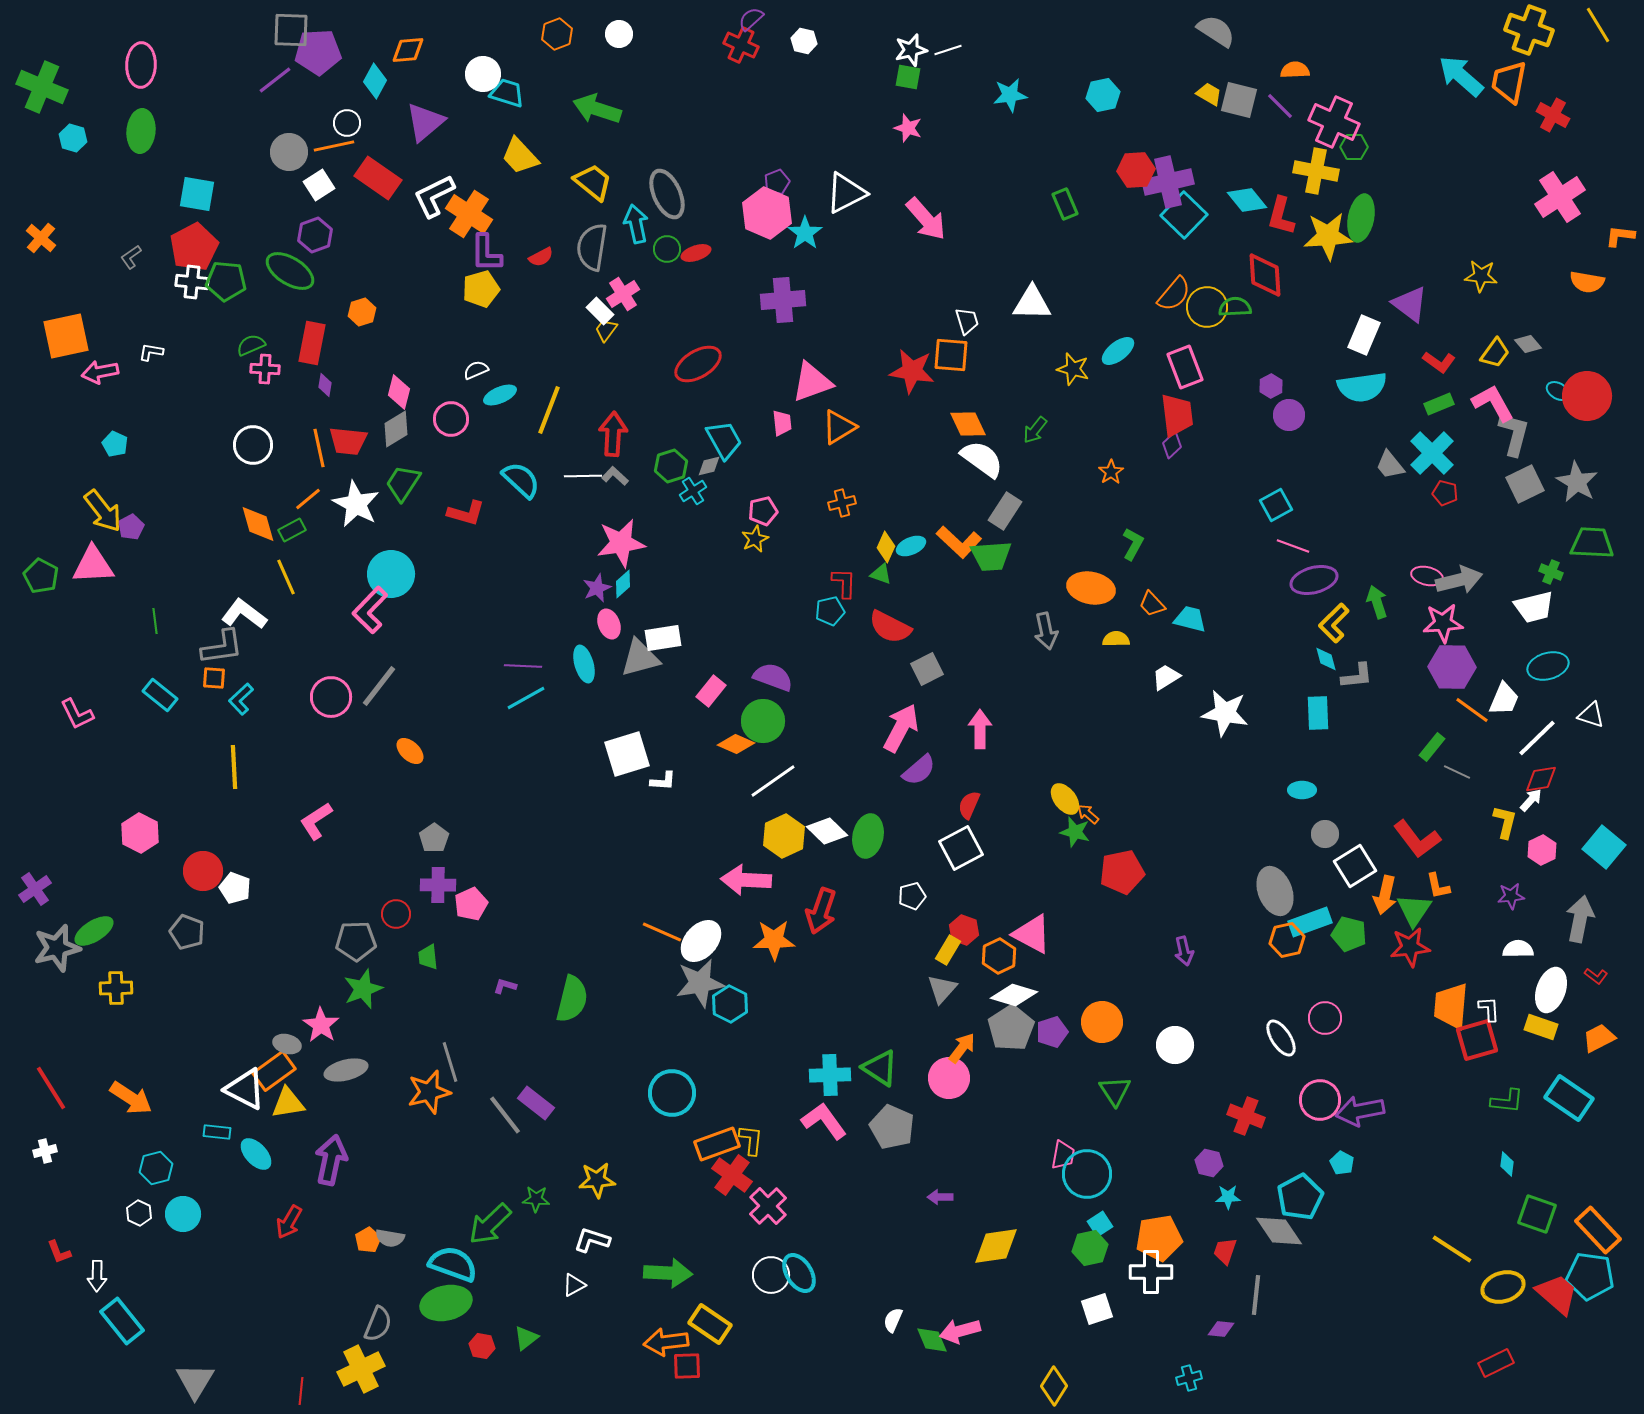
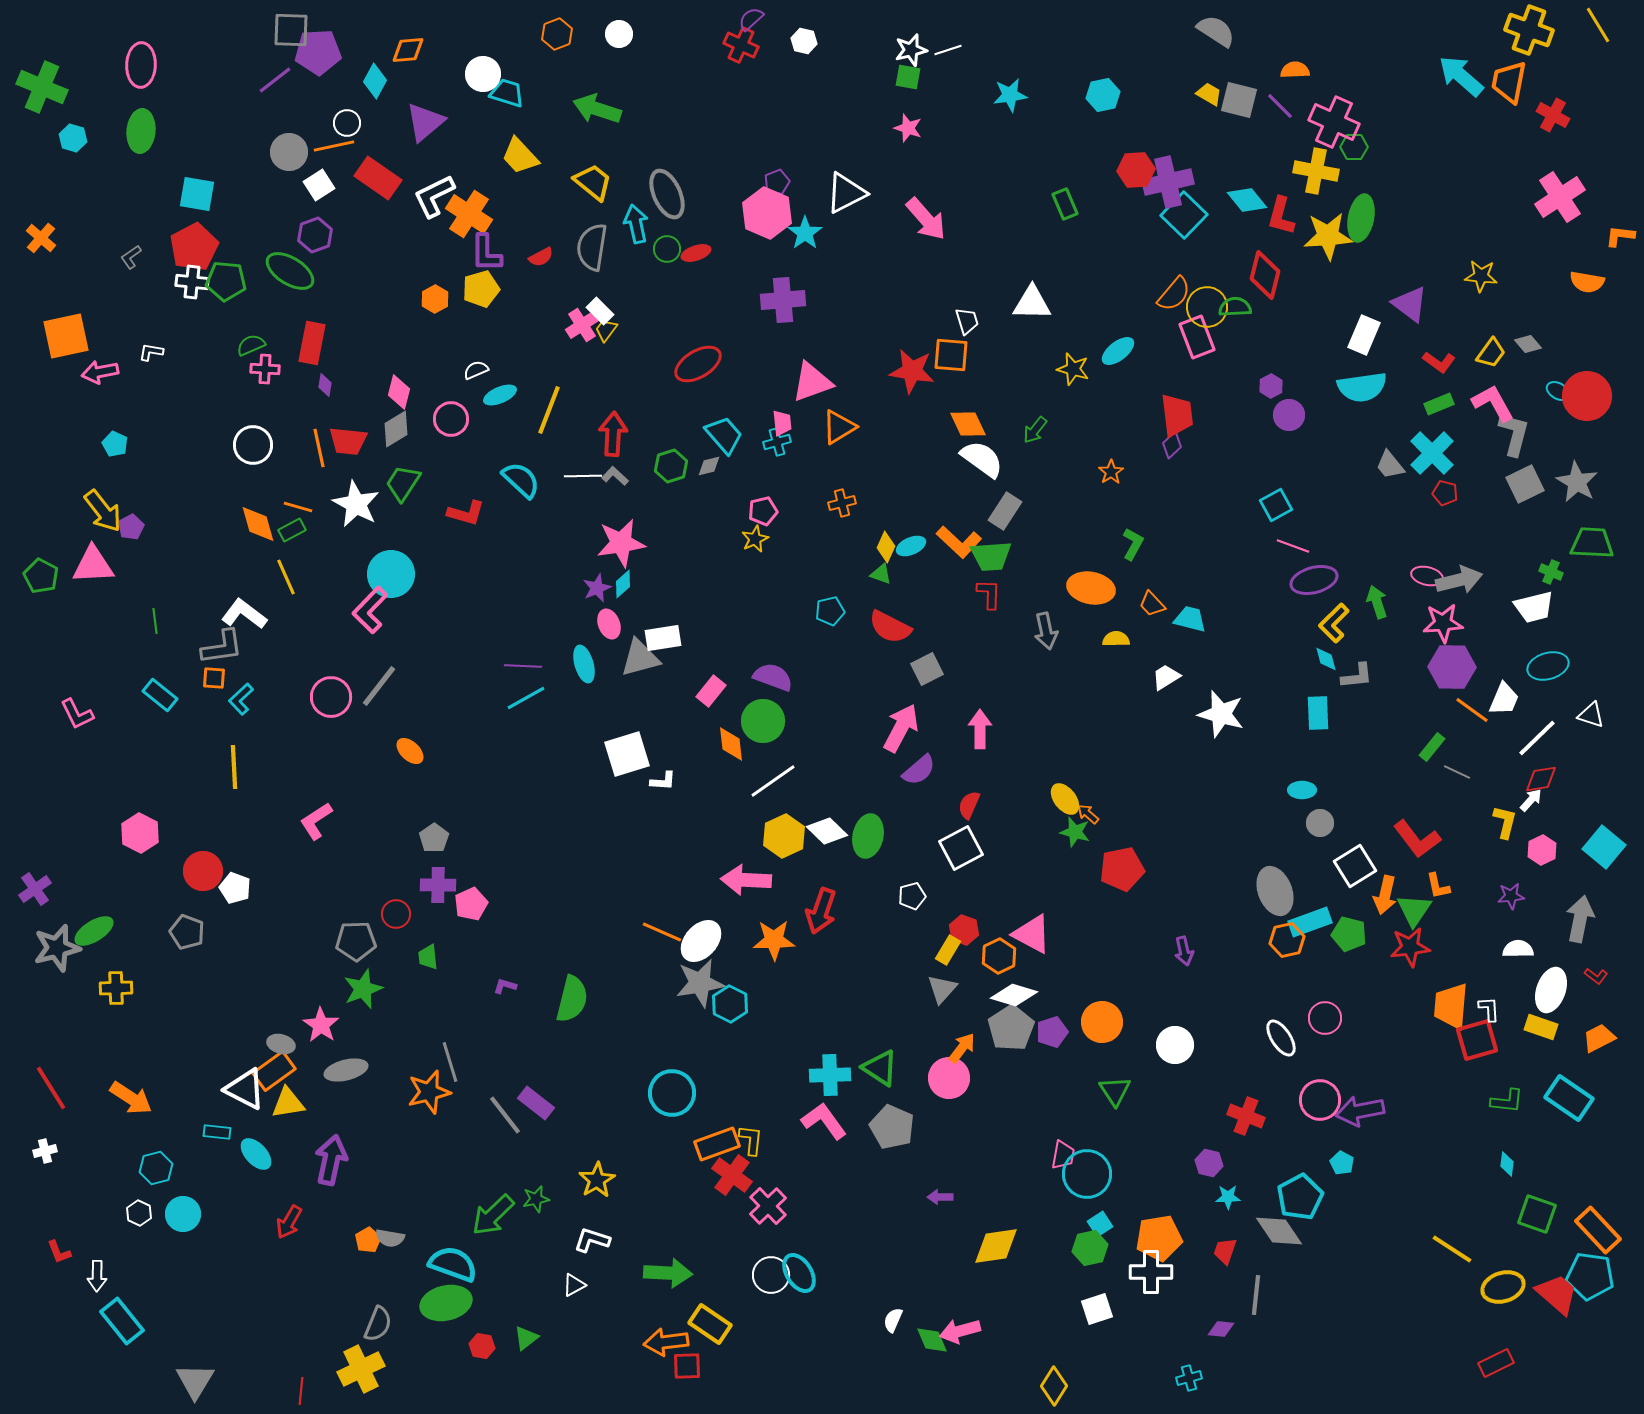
red diamond at (1265, 275): rotated 18 degrees clockwise
pink cross at (623, 294): moved 41 px left, 31 px down
orange hexagon at (362, 312): moved 73 px right, 13 px up; rotated 12 degrees counterclockwise
yellow trapezoid at (1495, 353): moved 4 px left
pink rectangle at (1185, 367): moved 12 px right, 30 px up
cyan trapezoid at (724, 440): moved 5 px up; rotated 12 degrees counterclockwise
cyan cross at (693, 491): moved 84 px right, 49 px up; rotated 16 degrees clockwise
orange line at (308, 499): moved 10 px left, 8 px down; rotated 56 degrees clockwise
red L-shape at (844, 583): moved 145 px right, 11 px down
white star at (1225, 713): moved 4 px left, 1 px down; rotated 6 degrees clockwise
orange diamond at (736, 744): moved 5 px left; rotated 60 degrees clockwise
gray circle at (1325, 834): moved 5 px left, 11 px up
red pentagon at (1122, 872): moved 3 px up
gray ellipse at (287, 1044): moved 6 px left
yellow star at (597, 1180): rotated 27 degrees counterclockwise
green star at (536, 1199): rotated 16 degrees counterclockwise
green arrow at (490, 1224): moved 3 px right, 9 px up
